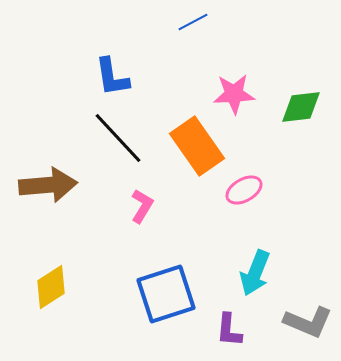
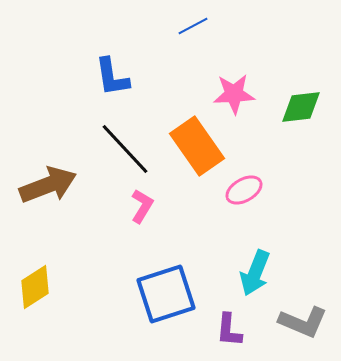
blue line: moved 4 px down
black line: moved 7 px right, 11 px down
brown arrow: rotated 16 degrees counterclockwise
yellow diamond: moved 16 px left
gray L-shape: moved 5 px left
